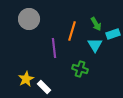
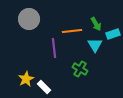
orange line: rotated 66 degrees clockwise
green cross: rotated 14 degrees clockwise
